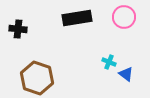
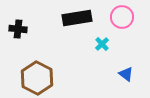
pink circle: moved 2 px left
cyan cross: moved 7 px left, 18 px up; rotated 24 degrees clockwise
brown hexagon: rotated 8 degrees clockwise
